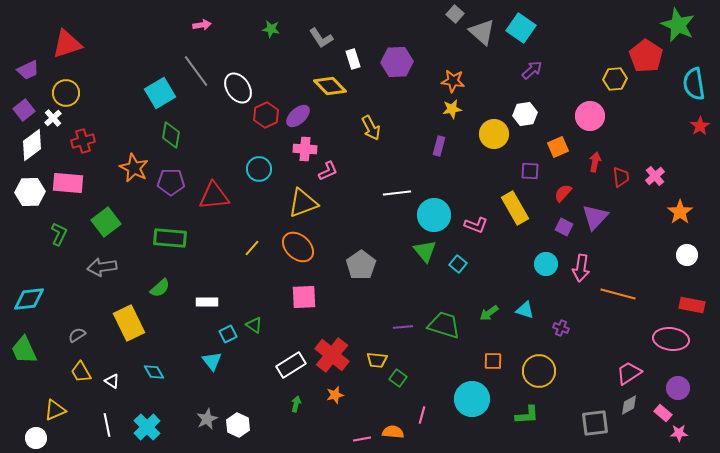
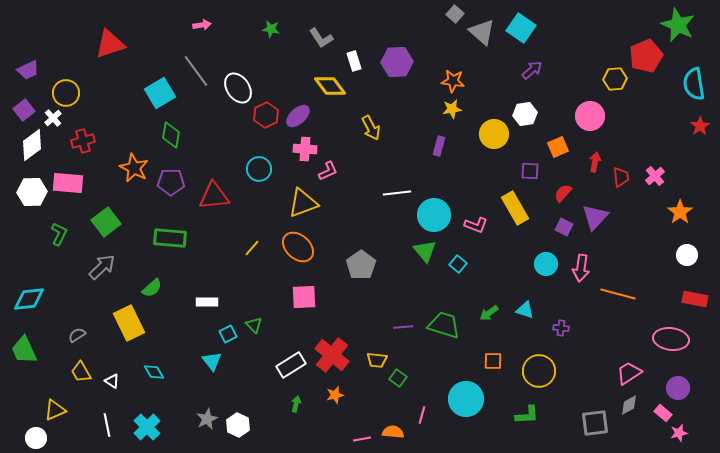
red triangle at (67, 44): moved 43 px right
red pentagon at (646, 56): rotated 16 degrees clockwise
white rectangle at (353, 59): moved 1 px right, 2 px down
yellow diamond at (330, 86): rotated 8 degrees clockwise
white hexagon at (30, 192): moved 2 px right
gray arrow at (102, 267): rotated 144 degrees clockwise
green semicircle at (160, 288): moved 8 px left
red rectangle at (692, 305): moved 3 px right, 6 px up
green triangle at (254, 325): rotated 12 degrees clockwise
purple cross at (561, 328): rotated 14 degrees counterclockwise
cyan circle at (472, 399): moved 6 px left
pink star at (679, 433): rotated 12 degrees counterclockwise
